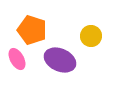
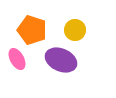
yellow circle: moved 16 px left, 6 px up
purple ellipse: moved 1 px right
